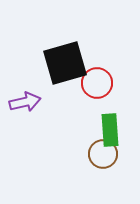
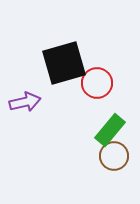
black square: moved 1 px left
green rectangle: rotated 44 degrees clockwise
brown circle: moved 11 px right, 2 px down
